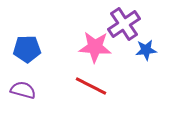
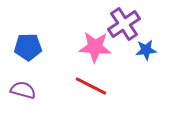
blue pentagon: moved 1 px right, 2 px up
